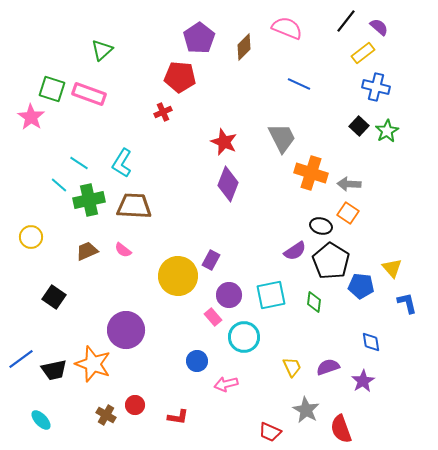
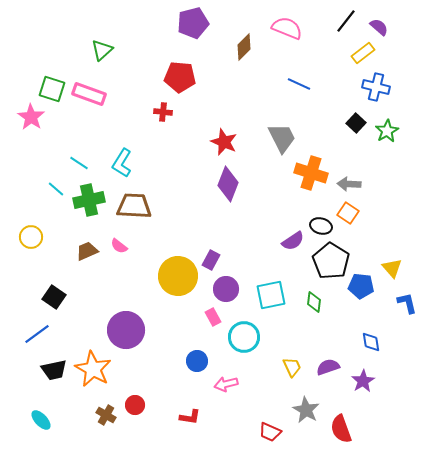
purple pentagon at (199, 38): moved 6 px left, 15 px up; rotated 20 degrees clockwise
red cross at (163, 112): rotated 30 degrees clockwise
black square at (359, 126): moved 3 px left, 3 px up
cyan line at (59, 185): moved 3 px left, 4 px down
pink semicircle at (123, 250): moved 4 px left, 4 px up
purple semicircle at (295, 251): moved 2 px left, 10 px up
purple circle at (229, 295): moved 3 px left, 6 px up
pink rectangle at (213, 317): rotated 12 degrees clockwise
blue line at (21, 359): moved 16 px right, 25 px up
orange star at (93, 364): moved 5 px down; rotated 9 degrees clockwise
red L-shape at (178, 417): moved 12 px right
